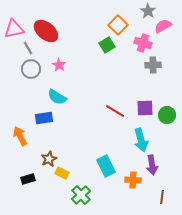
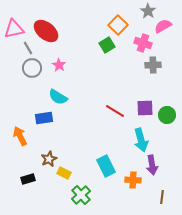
gray circle: moved 1 px right, 1 px up
cyan semicircle: moved 1 px right
yellow rectangle: moved 2 px right
